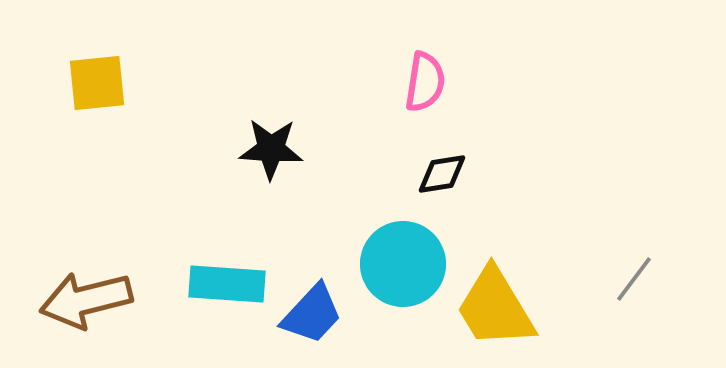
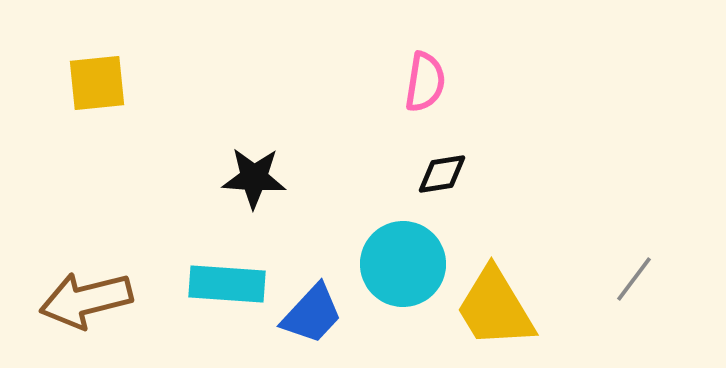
black star: moved 17 px left, 29 px down
